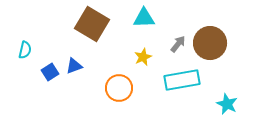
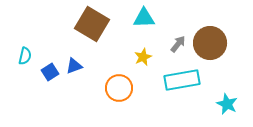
cyan semicircle: moved 6 px down
